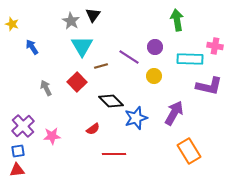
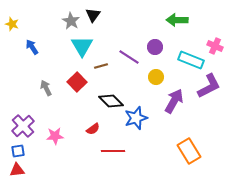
green arrow: rotated 80 degrees counterclockwise
pink cross: rotated 14 degrees clockwise
cyan rectangle: moved 1 px right, 1 px down; rotated 20 degrees clockwise
yellow circle: moved 2 px right, 1 px down
purple L-shape: rotated 40 degrees counterclockwise
purple arrow: moved 12 px up
pink star: moved 3 px right
red line: moved 1 px left, 3 px up
